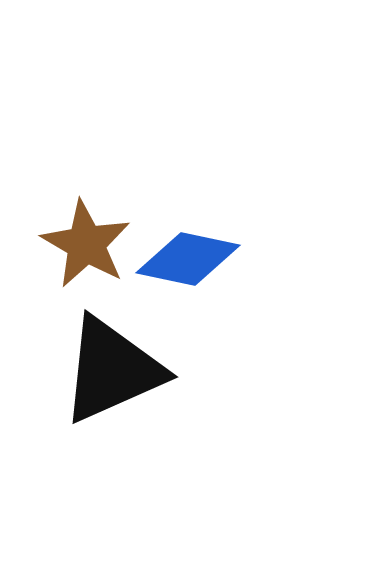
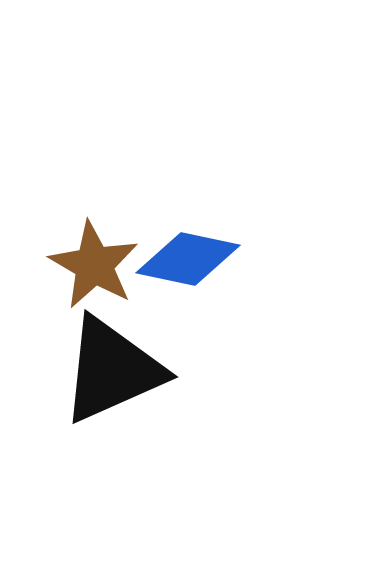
brown star: moved 8 px right, 21 px down
